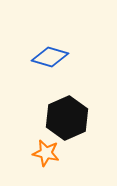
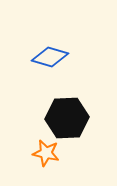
black hexagon: rotated 21 degrees clockwise
